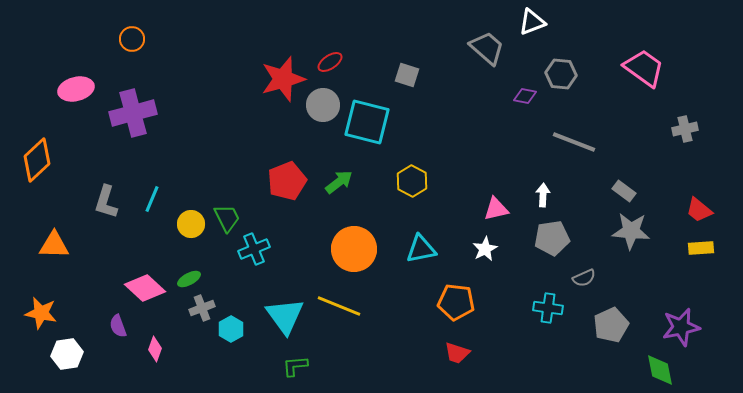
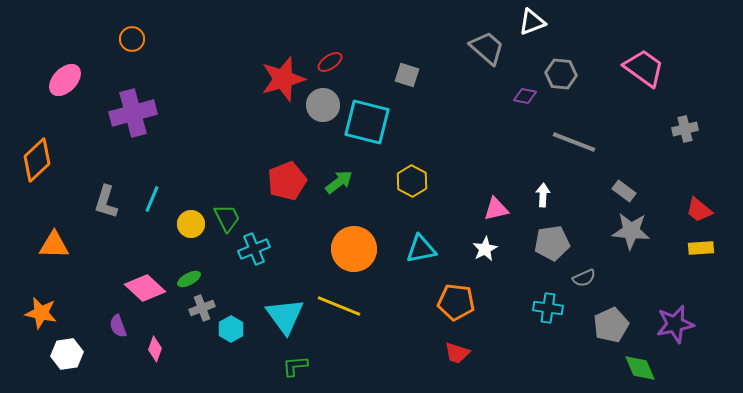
pink ellipse at (76, 89): moved 11 px left, 9 px up; rotated 32 degrees counterclockwise
gray pentagon at (552, 238): moved 5 px down
purple star at (681, 327): moved 6 px left, 3 px up
green diamond at (660, 370): moved 20 px left, 2 px up; rotated 12 degrees counterclockwise
